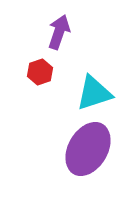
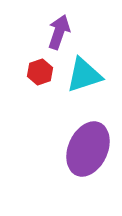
cyan triangle: moved 10 px left, 18 px up
purple ellipse: rotated 6 degrees counterclockwise
